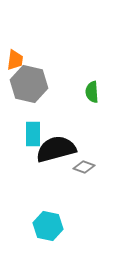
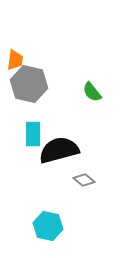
green semicircle: rotated 35 degrees counterclockwise
black semicircle: moved 3 px right, 1 px down
gray diamond: moved 13 px down; rotated 20 degrees clockwise
